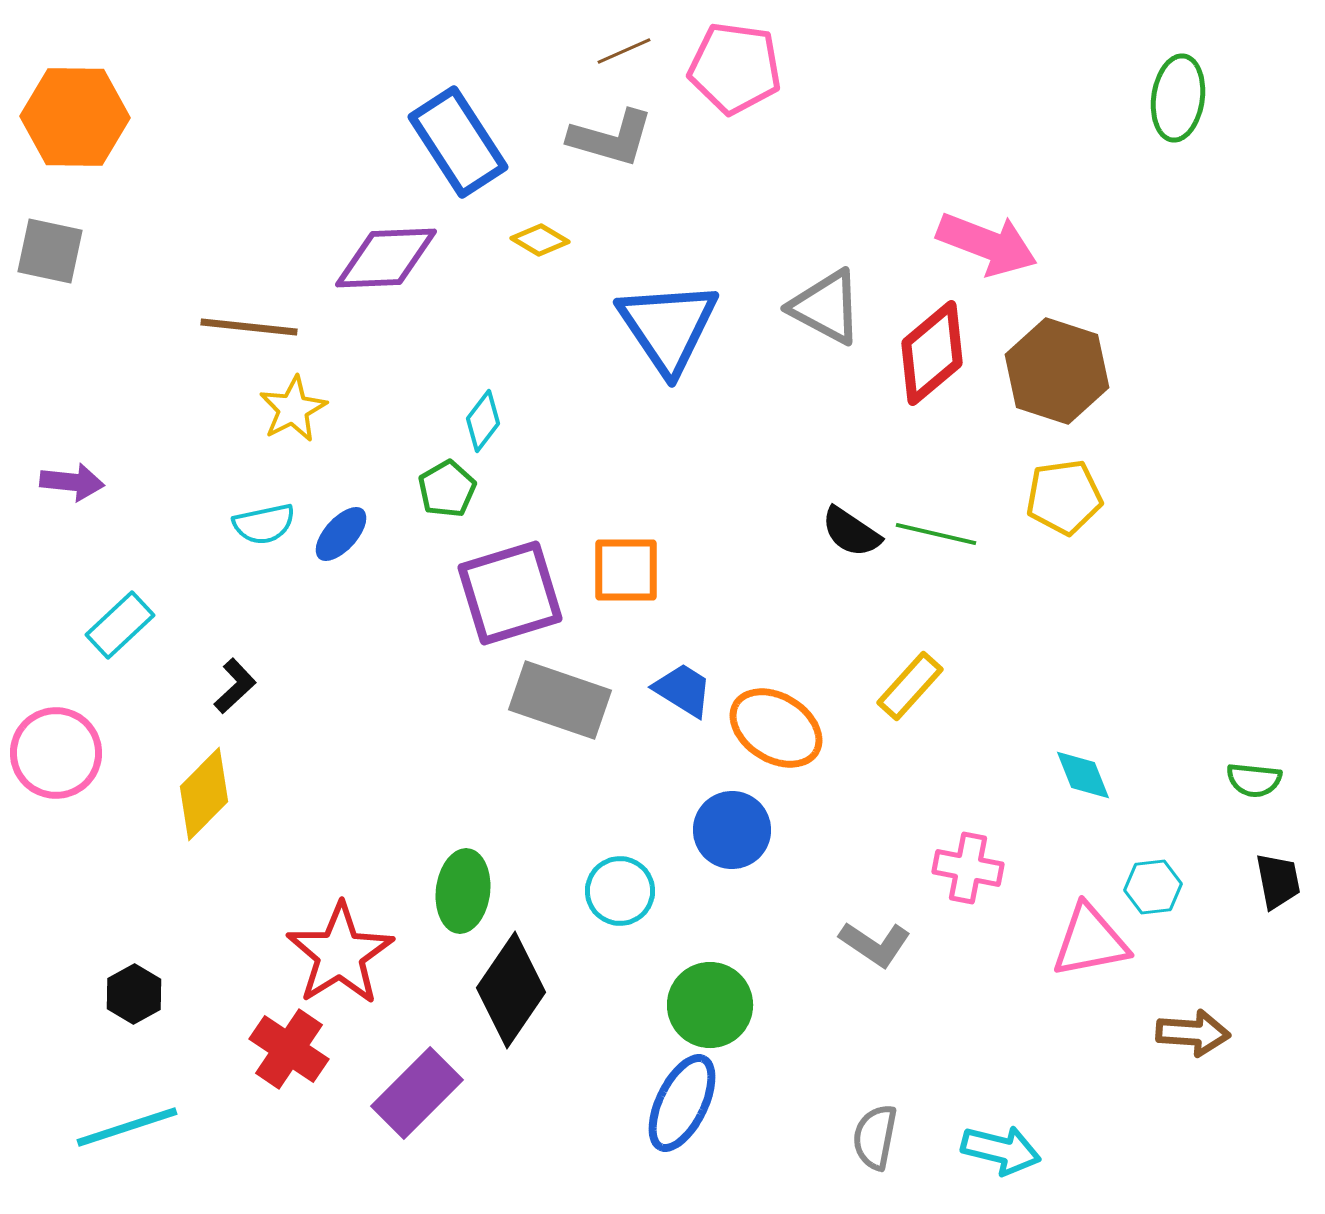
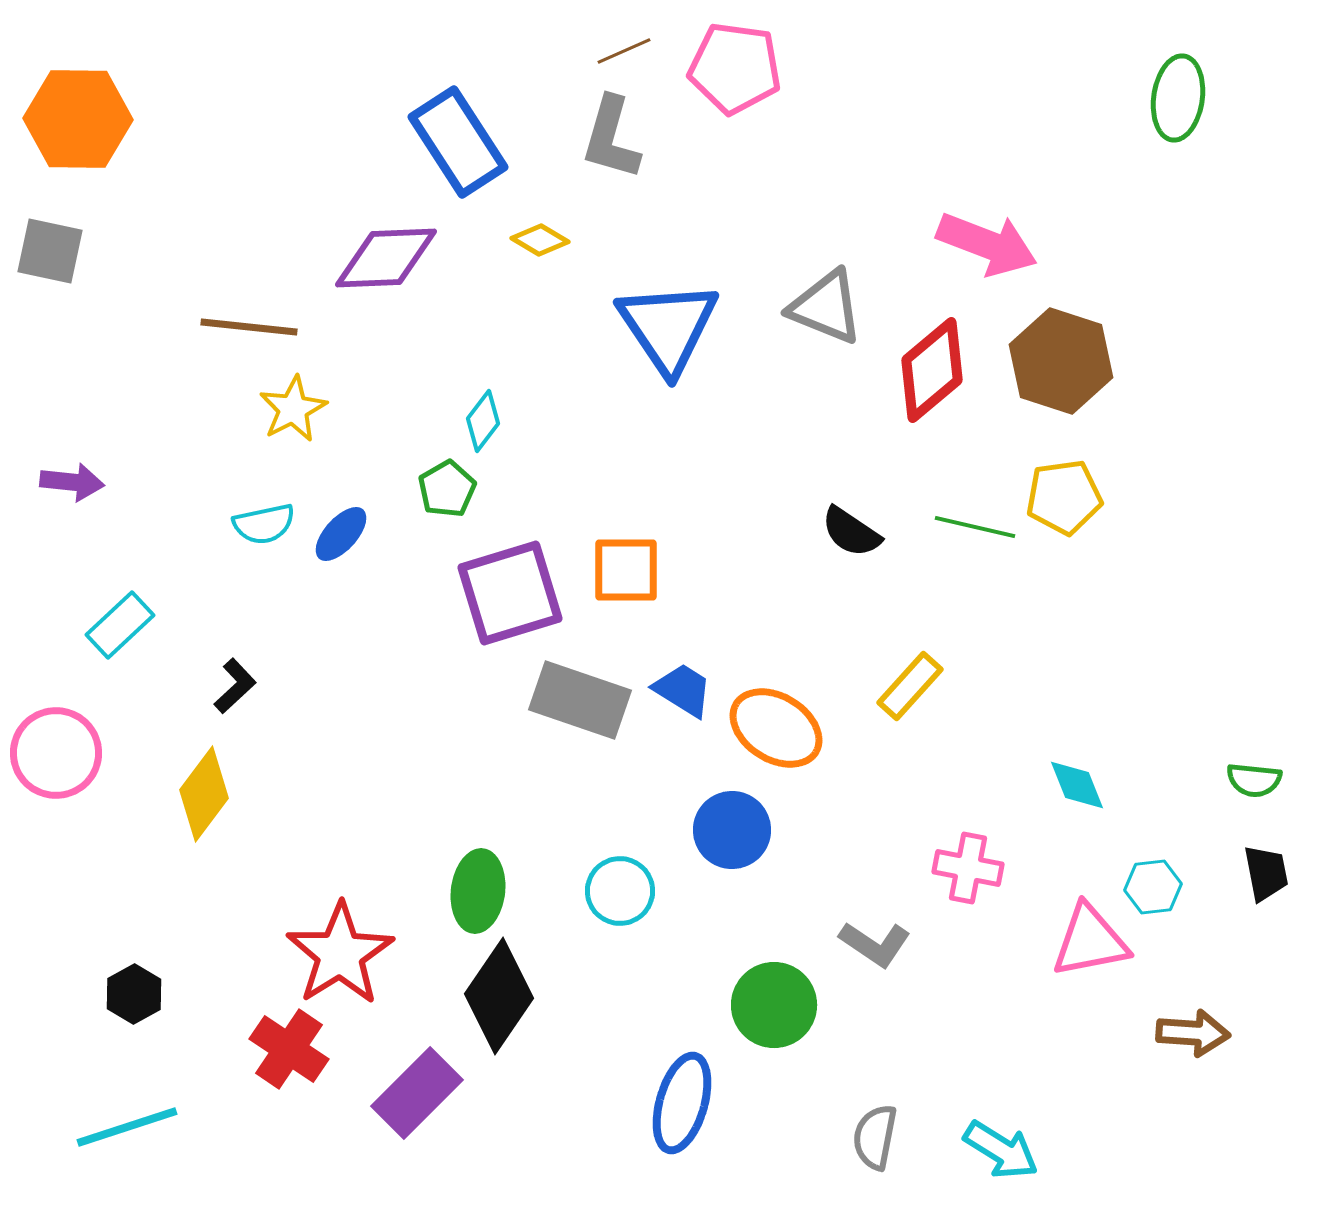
orange hexagon at (75, 117): moved 3 px right, 2 px down
gray L-shape at (611, 138): rotated 90 degrees clockwise
gray triangle at (826, 307): rotated 6 degrees counterclockwise
red diamond at (932, 353): moved 17 px down
brown hexagon at (1057, 371): moved 4 px right, 10 px up
green line at (936, 534): moved 39 px right, 7 px up
gray rectangle at (560, 700): moved 20 px right
cyan diamond at (1083, 775): moved 6 px left, 10 px down
yellow diamond at (204, 794): rotated 8 degrees counterclockwise
black trapezoid at (1278, 881): moved 12 px left, 8 px up
green ellipse at (463, 891): moved 15 px right
black diamond at (511, 990): moved 12 px left, 6 px down
green circle at (710, 1005): moved 64 px right
blue ellipse at (682, 1103): rotated 10 degrees counterclockwise
cyan arrow at (1001, 1150): rotated 18 degrees clockwise
